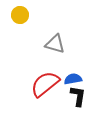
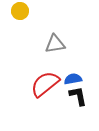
yellow circle: moved 4 px up
gray triangle: rotated 25 degrees counterclockwise
black L-shape: rotated 20 degrees counterclockwise
